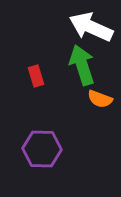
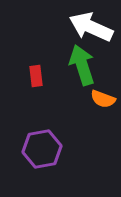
red rectangle: rotated 10 degrees clockwise
orange semicircle: moved 3 px right
purple hexagon: rotated 12 degrees counterclockwise
